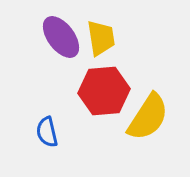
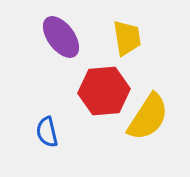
yellow trapezoid: moved 26 px right
